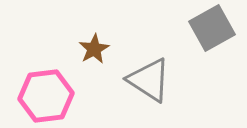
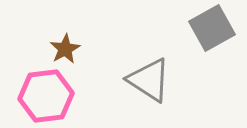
brown star: moved 29 px left
